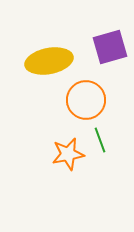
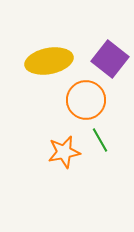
purple square: moved 12 px down; rotated 36 degrees counterclockwise
green line: rotated 10 degrees counterclockwise
orange star: moved 4 px left, 2 px up
